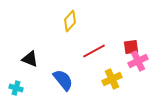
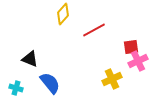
yellow diamond: moved 7 px left, 7 px up
red line: moved 21 px up
blue semicircle: moved 13 px left, 3 px down
